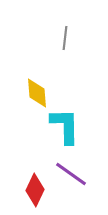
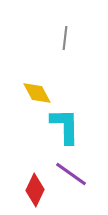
yellow diamond: rotated 24 degrees counterclockwise
